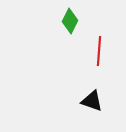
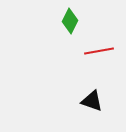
red line: rotated 76 degrees clockwise
